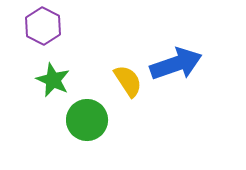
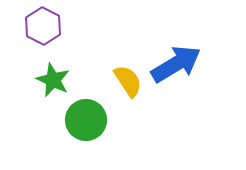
blue arrow: rotated 12 degrees counterclockwise
green circle: moved 1 px left
